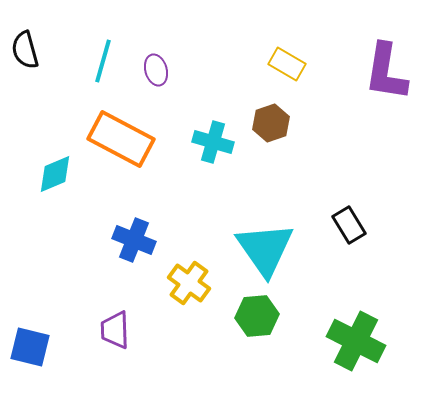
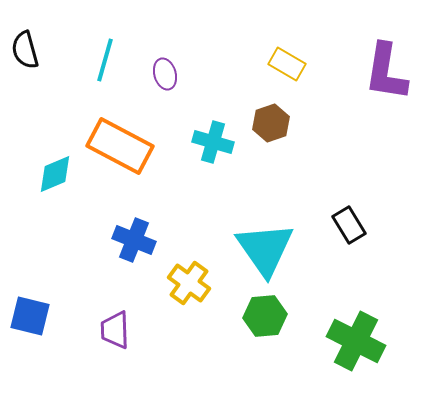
cyan line: moved 2 px right, 1 px up
purple ellipse: moved 9 px right, 4 px down
orange rectangle: moved 1 px left, 7 px down
green hexagon: moved 8 px right
blue square: moved 31 px up
